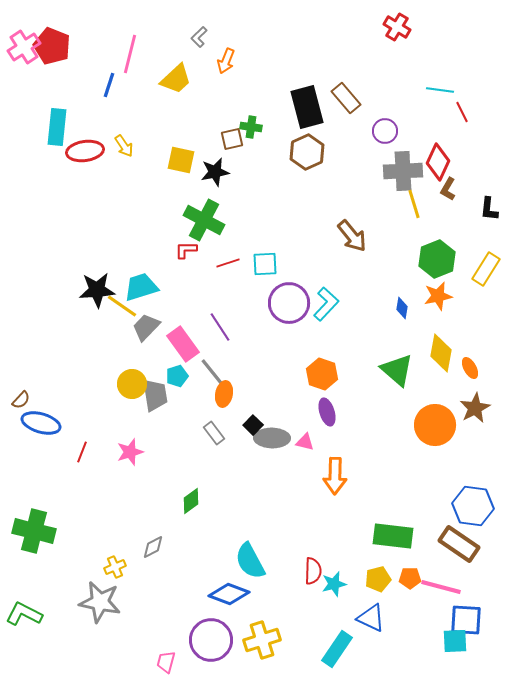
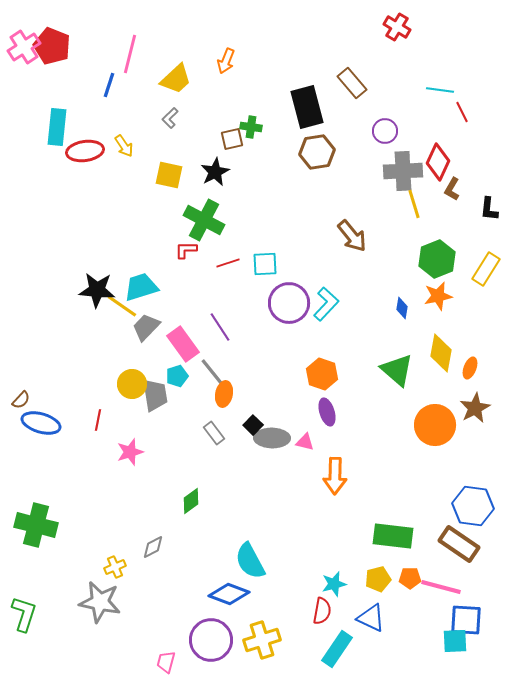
gray L-shape at (199, 37): moved 29 px left, 81 px down
brown rectangle at (346, 98): moved 6 px right, 15 px up
brown hexagon at (307, 152): moved 10 px right; rotated 16 degrees clockwise
yellow square at (181, 160): moved 12 px left, 15 px down
black star at (215, 172): rotated 16 degrees counterclockwise
brown L-shape at (448, 189): moved 4 px right
black star at (97, 290): rotated 9 degrees clockwise
orange ellipse at (470, 368): rotated 50 degrees clockwise
red line at (82, 452): moved 16 px right, 32 px up; rotated 10 degrees counterclockwise
green cross at (34, 531): moved 2 px right, 6 px up
red semicircle at (313, 571): moved 9 px right, 40 px down; rotated 8 degrees clockwise
green L-shape at (24, 614): rotated 81 degrees clockwise
